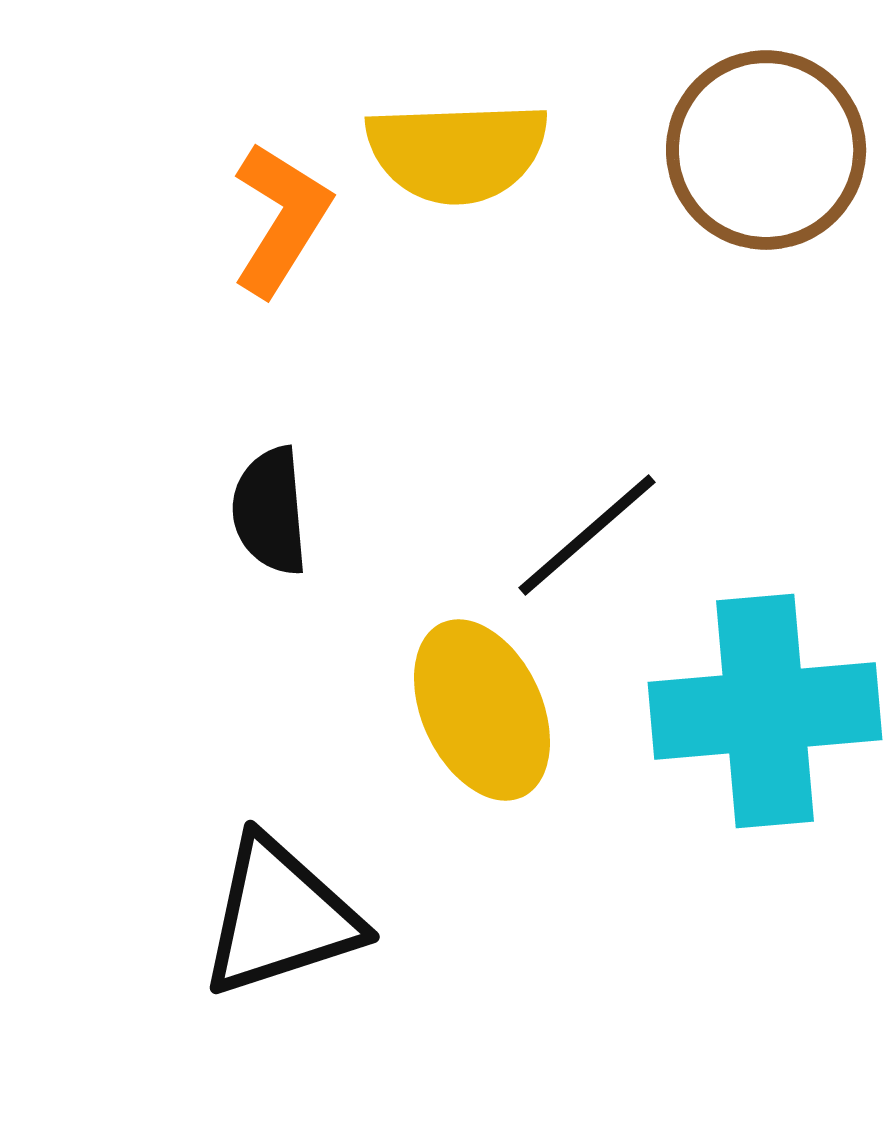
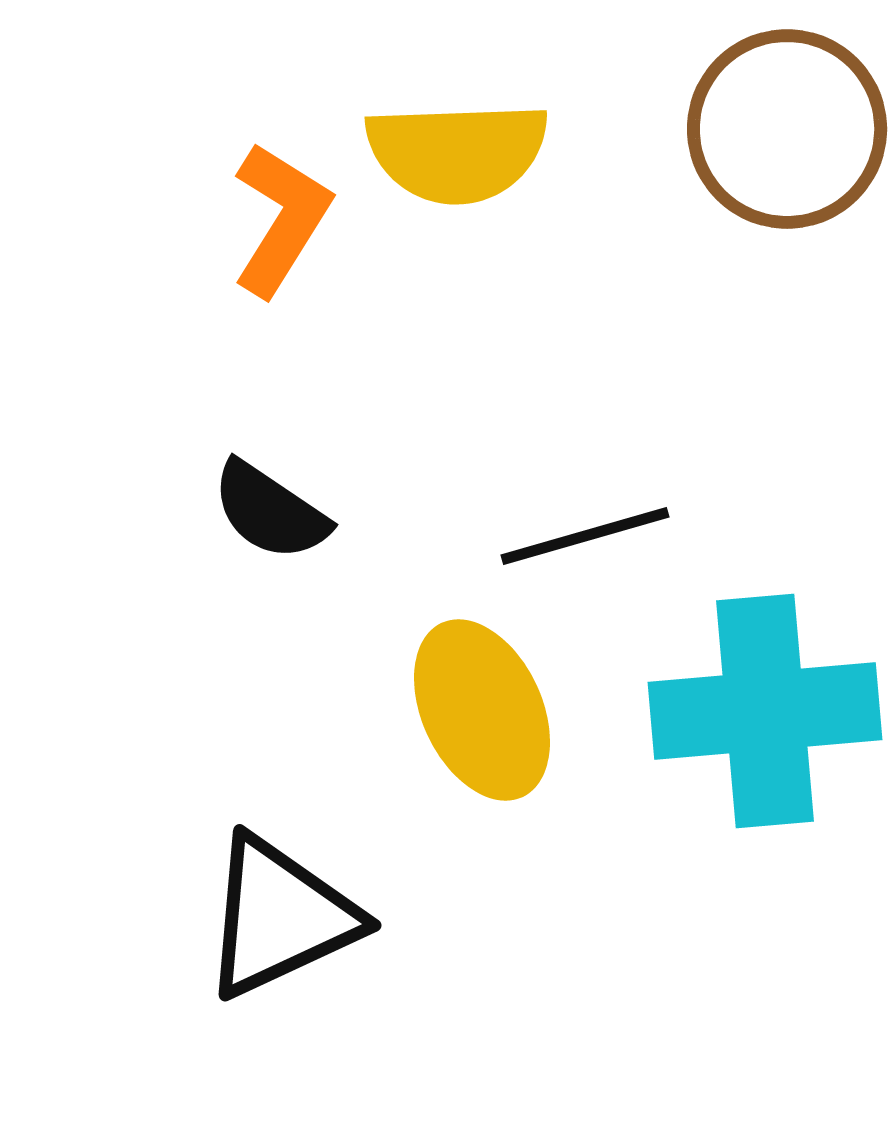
brown circle: moved 21 px right, 21 px up
black semicircle: rotated 51 degrees counterclockwise
black line: moved 2 px left, 1 px down; rotated 25 degrees clockwise
black triangle: rotated 7 degrees counterclockwise
